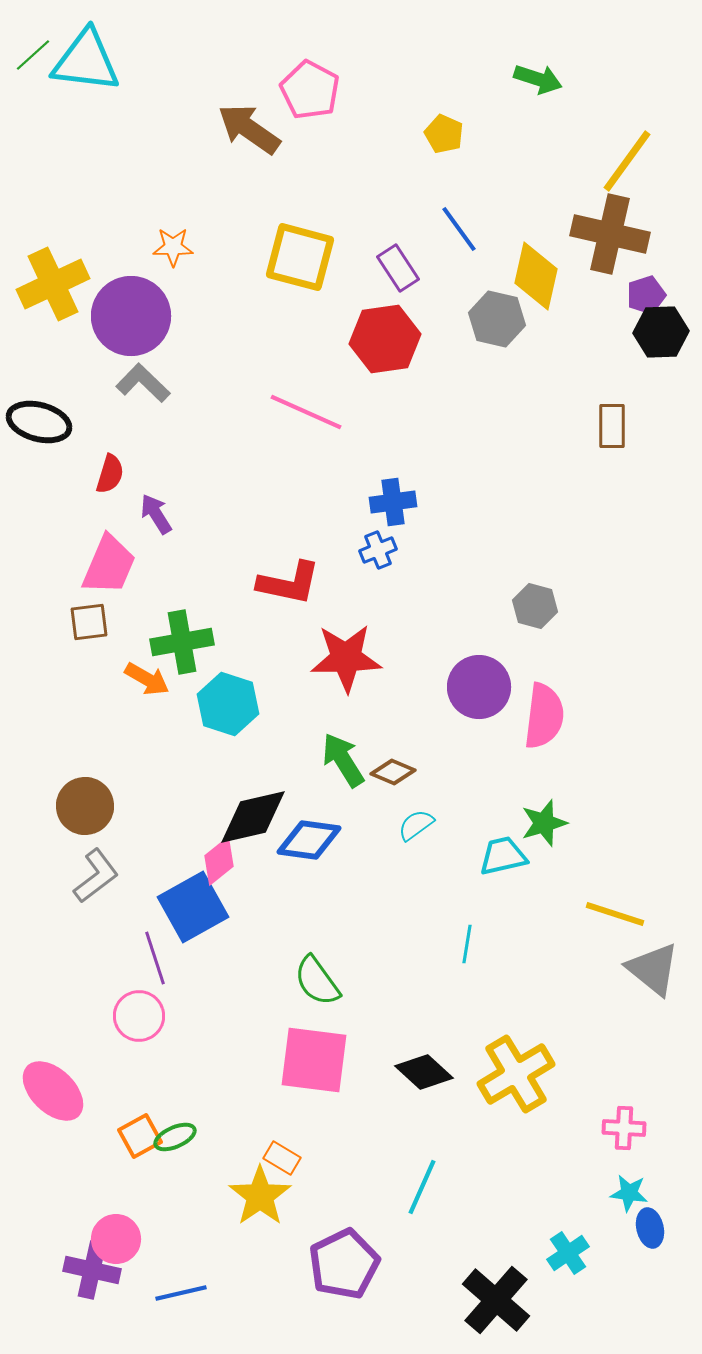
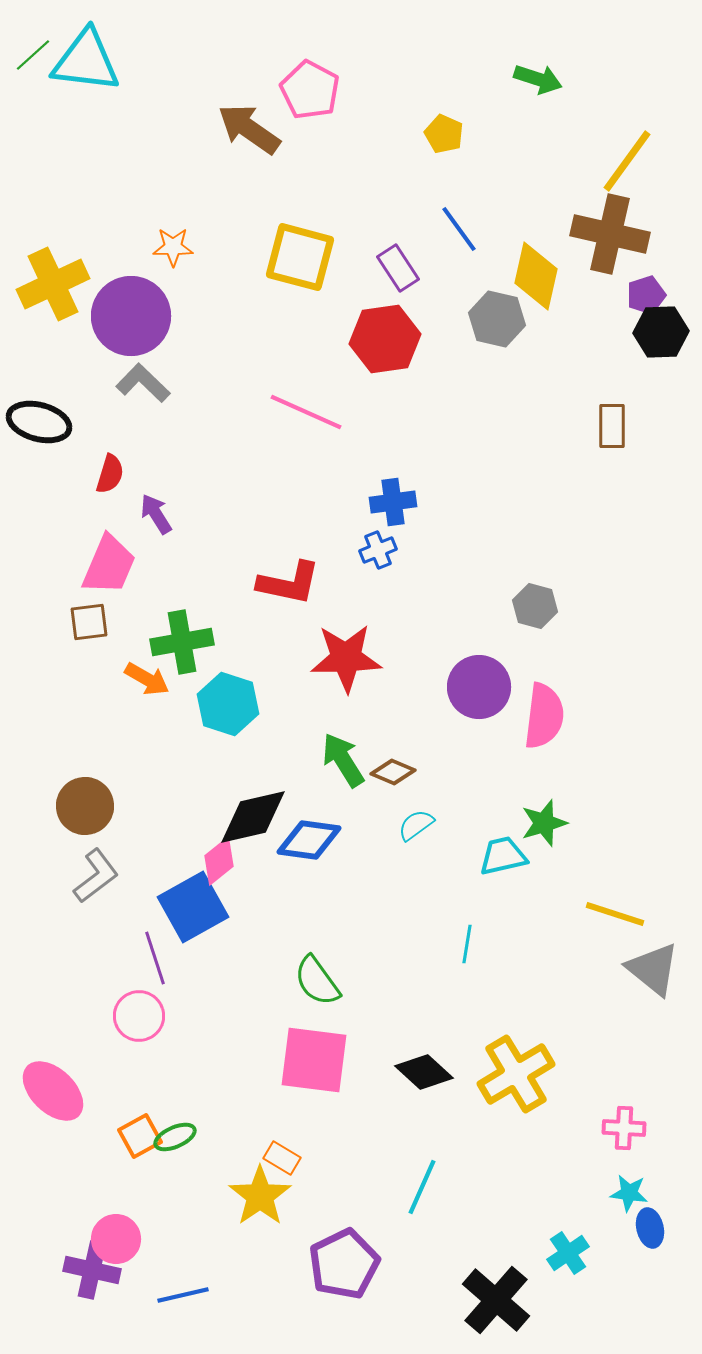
blue line at (181, 1293): moved 2 px right, 2 px down
